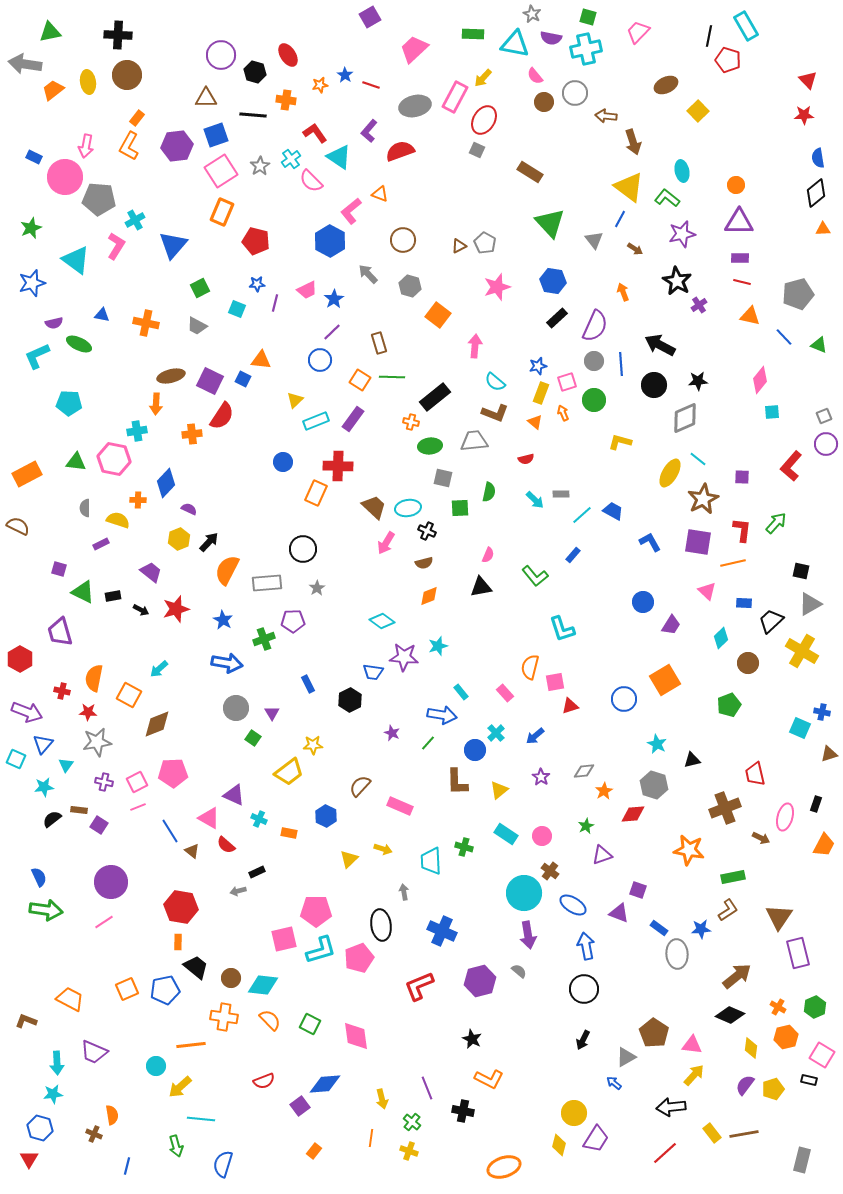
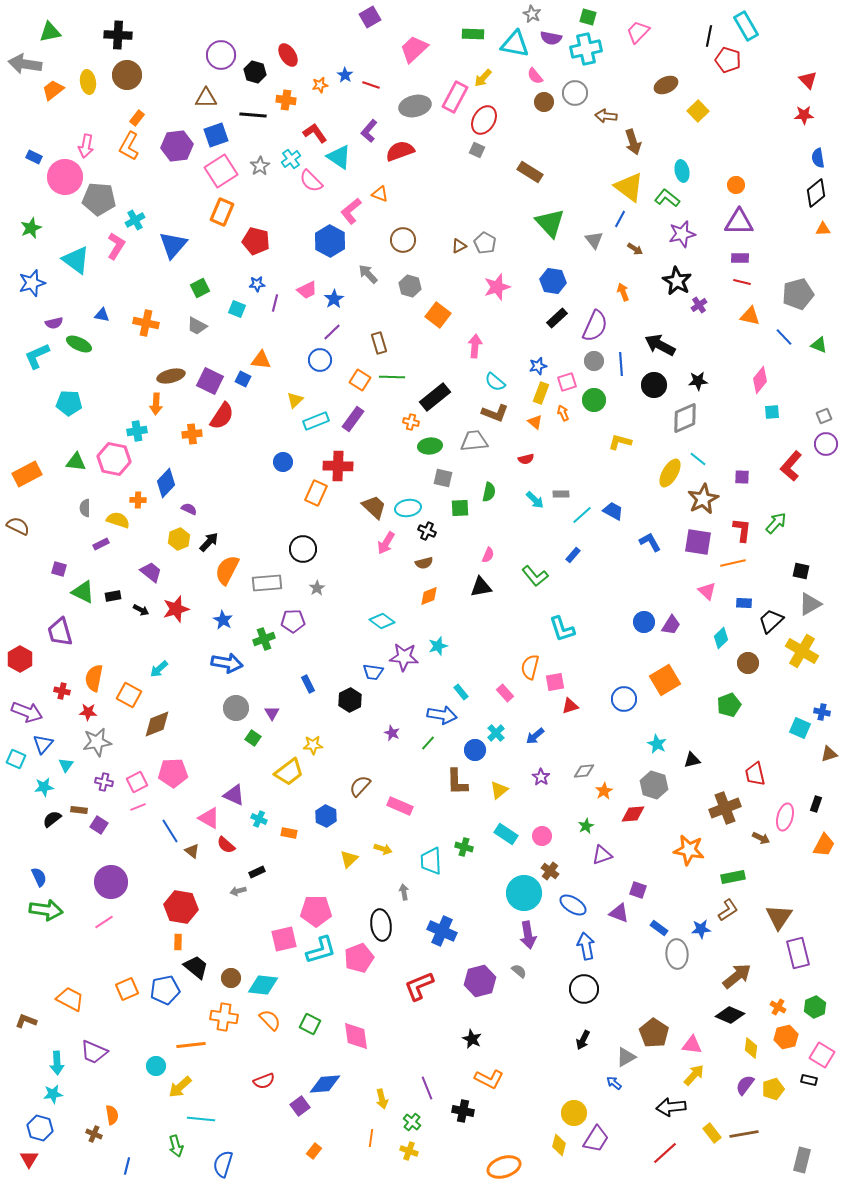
blue circle at (643, 602): moved 1 px right, 20 px down
